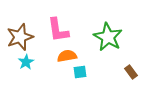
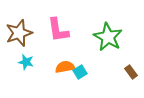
brown star: moved 1 px left, 4 px up
orange semicircle: moved 2 px left, 11 px down
cyan star: rotated 28 degrees counterclockwise
cyan square: rotated 24 degrees counterclockwise
